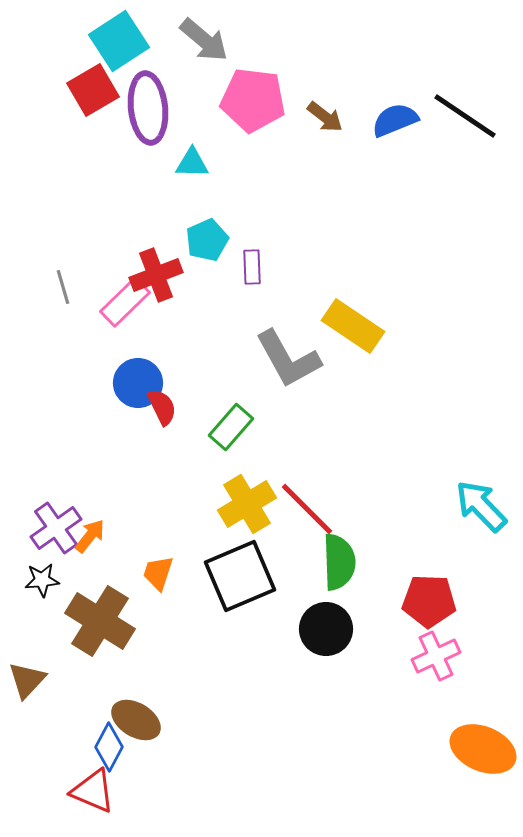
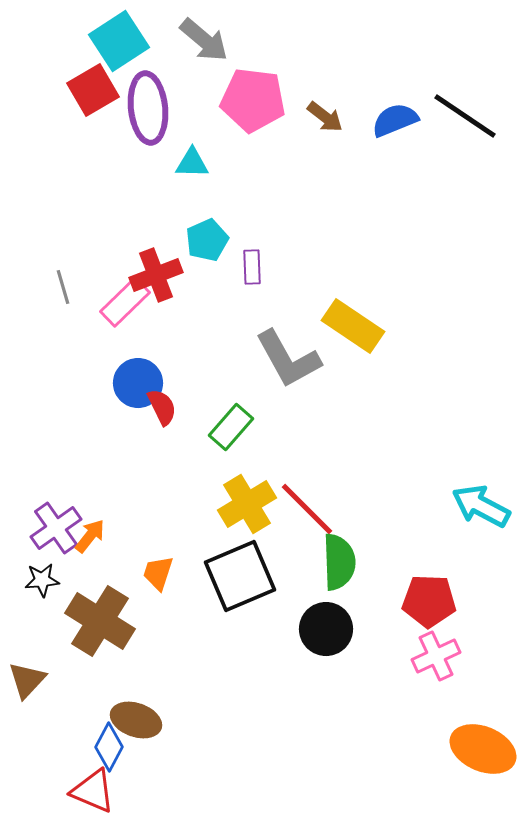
cyan arrow: rotated 18 degrees counterclockwise
brown ellipse: rotated 12 degrees counterclockwise
